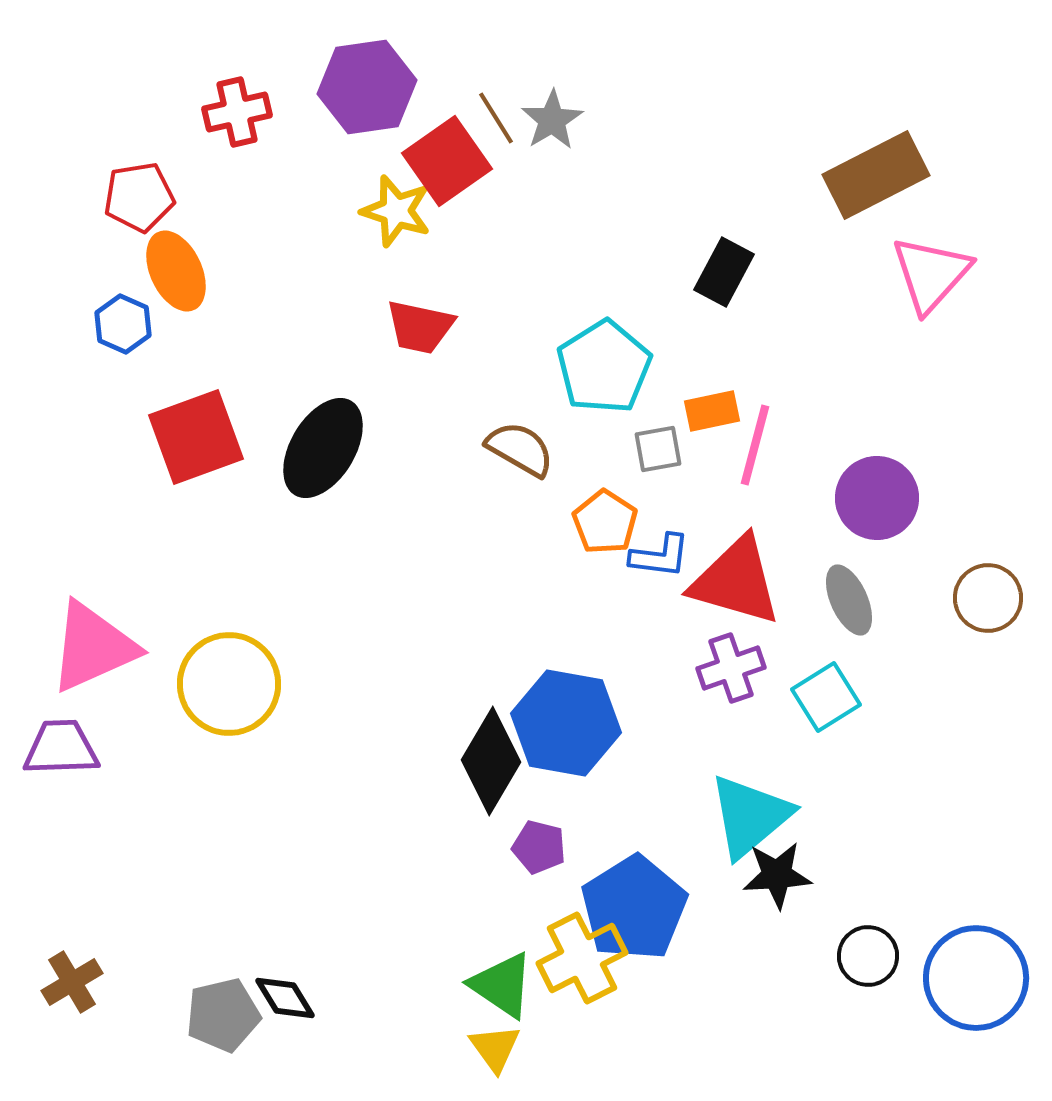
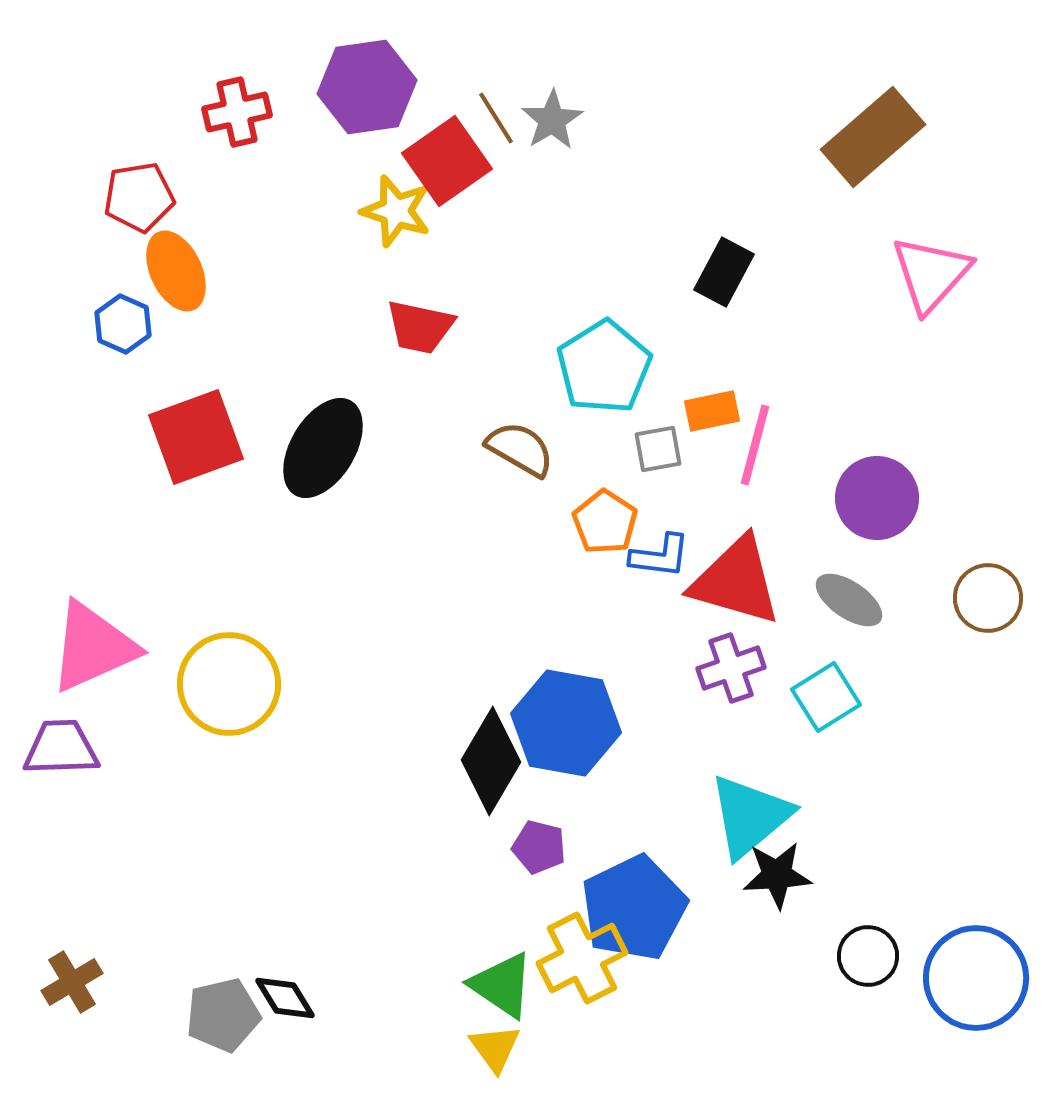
brown rectangle at (876, 175): moved 3 px left, 38 px up; rotated 14 degrees counterclockwise
gray ellipse at (849, 600): rotated 32 degrees counterclockwise
blue pentagon at (634, 908): rotated 6 degrees clockwise
